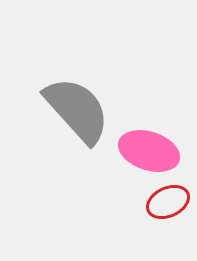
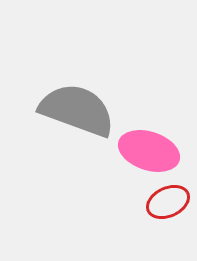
gray semicircle: rotated 28 degrees counterclockwise
